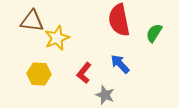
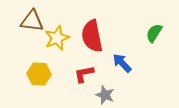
red semicircle: moved 27 px left, 16 px down
blue arrow: moved 2 px right, 1 px up
red L-shape: moved 1 px down; rotated 40 degrees clockwise
